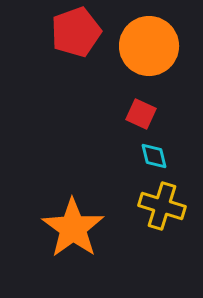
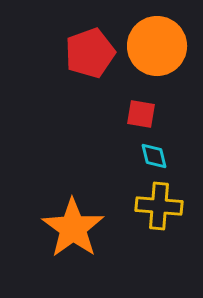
red pentagon: moved 14 px right, 21 px down
orange circle: moved 8 px right
red square: rotated 16 degrees counterclockwise
yellow cross: moved 3 px left; rotated 12 degrees counterclockwise
